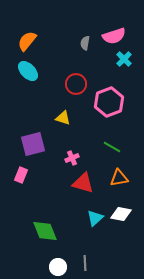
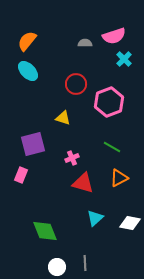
gray semicircle: rotated 80 degrees clockwise
orange triangle: rotated 18 degrees counterclockwise
white diamond: moved 9 px right, 9 px down
white circle: moved 1 px left
